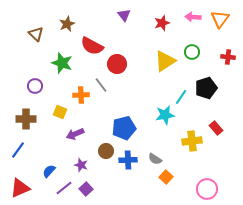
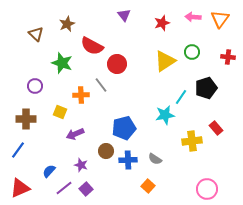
orange square: moved 18 px left, 9 px down
